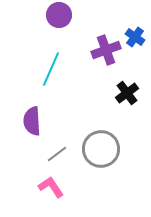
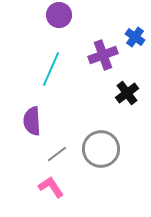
purple cross: moved 3 px left, 5 px down
